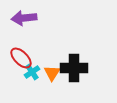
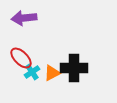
orange triangle: rotated 30 degrees clockwise
